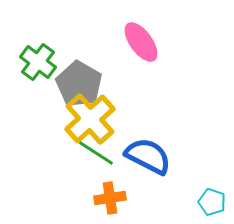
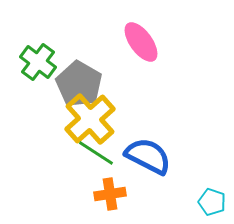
orange cross: moved 4 px up
